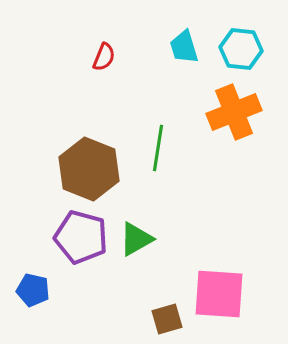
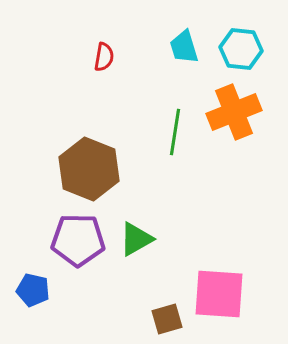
red semicircle: rotated 12 degrees counterclockwise
green line: moved 17 px right, 16 px up
purple pentagon: moved 3 px left, 3 px down; rotated 14 degrees counterclockwise
